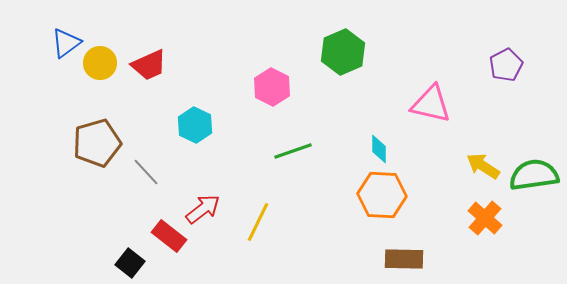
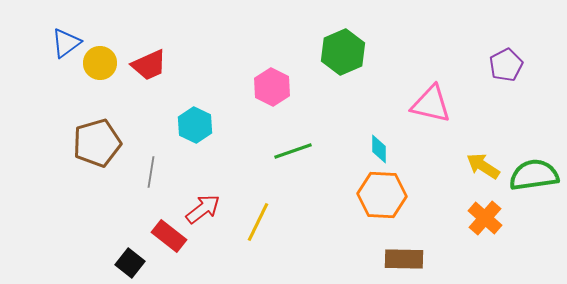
gray line: moved 5 px right; rotated 52 degrees clockwise
